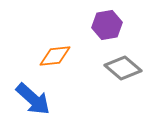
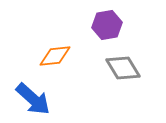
gray diamond: rotated 18 degrees clockwise
